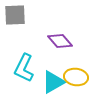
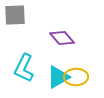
purple diamond: moved 2 px right, 3 px up
yellow ellipse: rotated 10 degrees counterclockwise
cyan triangle: moved 5 px right, 5 px up
